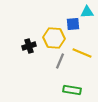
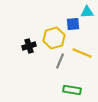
yellow hexagon: rotated 20 degrees counterclockwise
